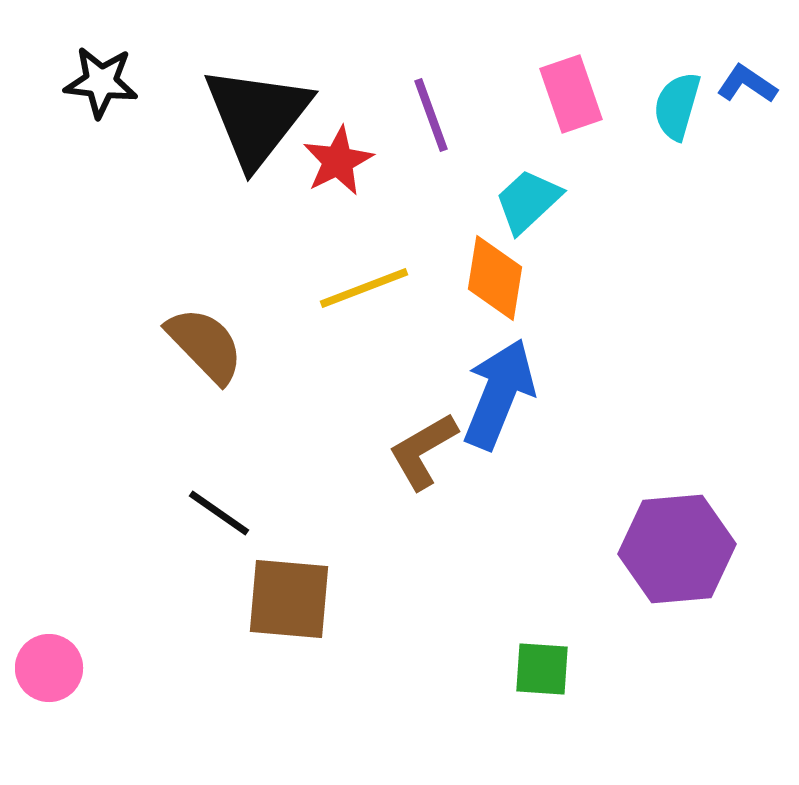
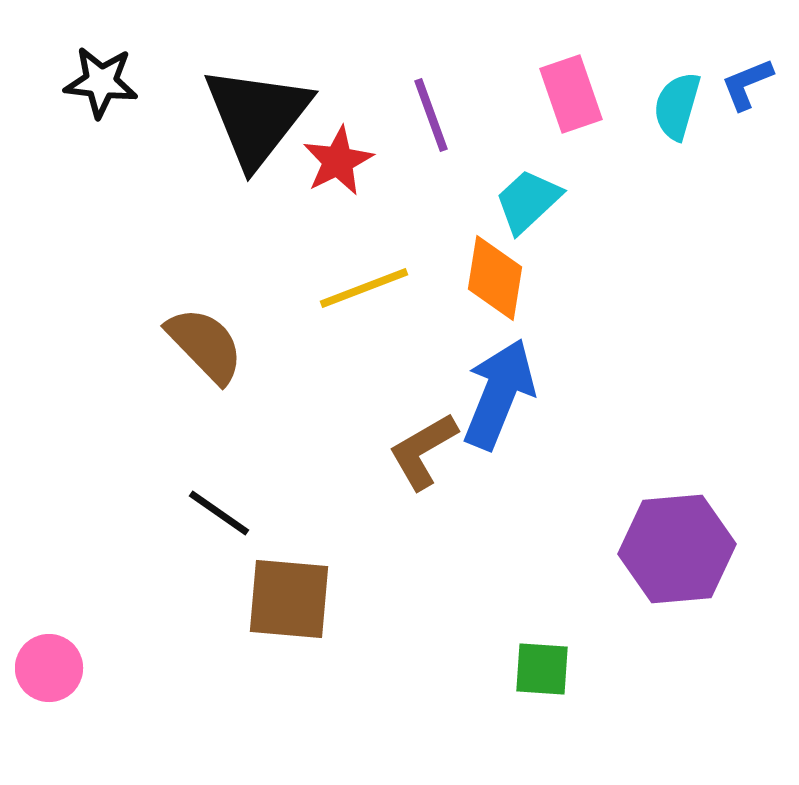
blue L-shape: rotated 56 degrees counterclockwise
